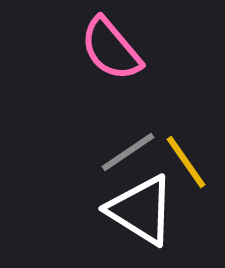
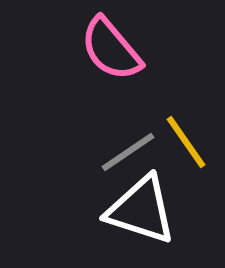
yellow line: moved 20 px up
white triangle: rotated 14 degrees counterclockwise
